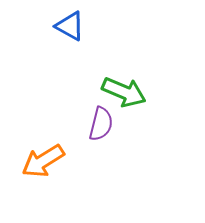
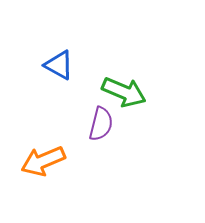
blue triangle: moved 11 px left, 39 px down
orange arrow: rotated 9 degrees clockwise
